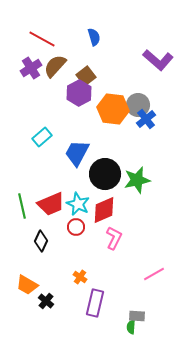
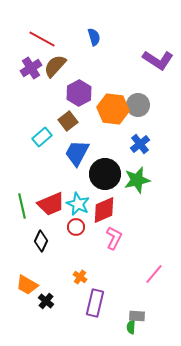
purple L-shape: rotated 8 degrees counterclockwise
brown square: moved 18 px left, 45 px down
blue cross: moved 6 px left, 25 px down
pink line: rotated 20 degrees counterclockwise
